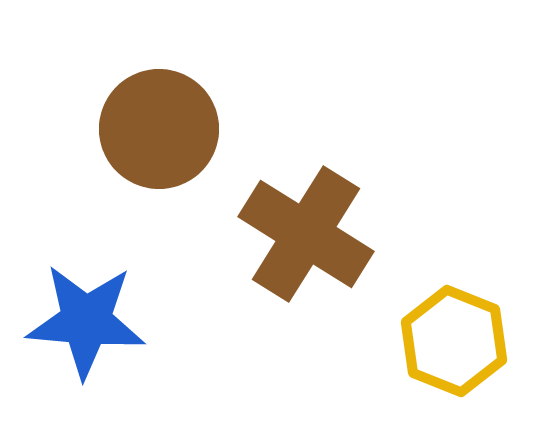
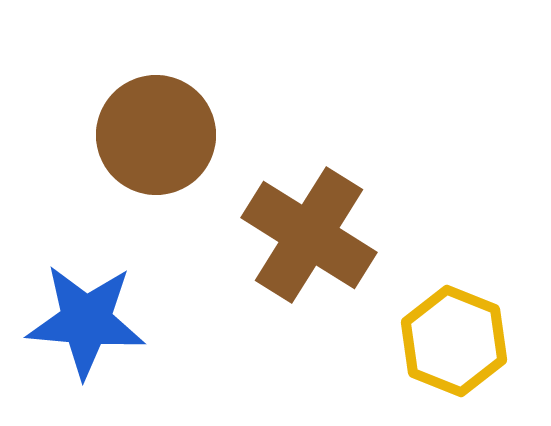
brown circle: moved 3 px left, 6 px down
brown cross: moved 3 px right, 1 px down
